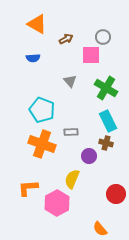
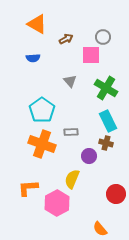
cyan pentagon: rotated 15 degrees clockwise
